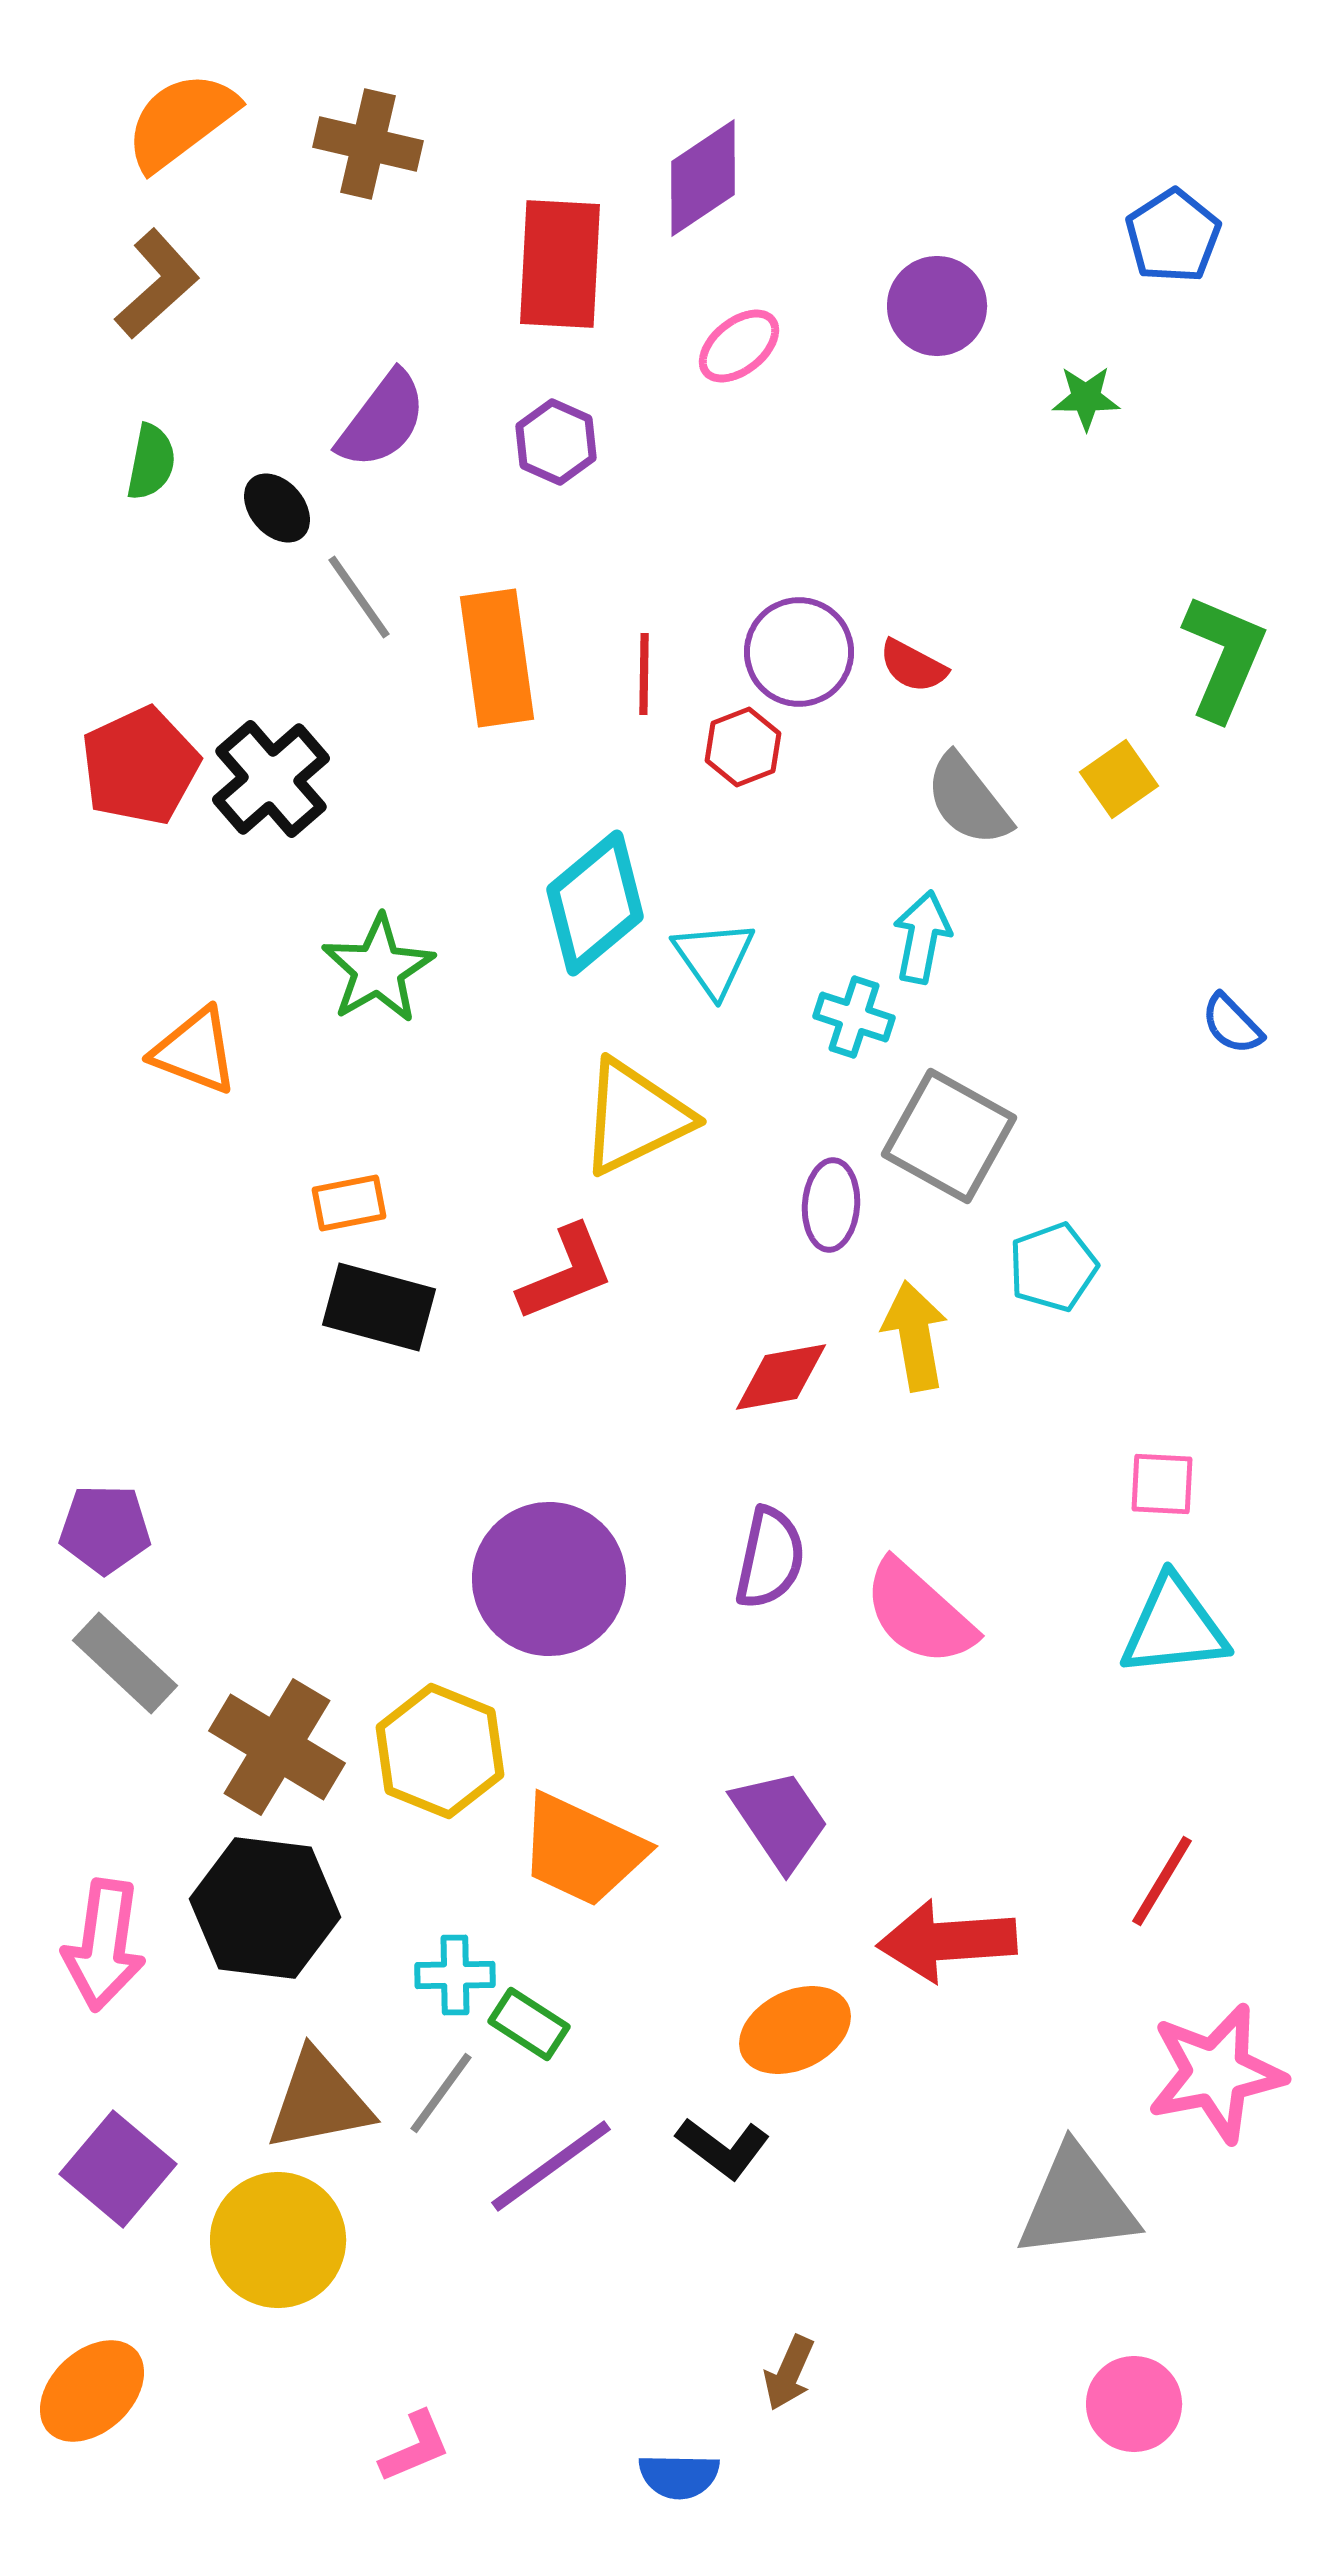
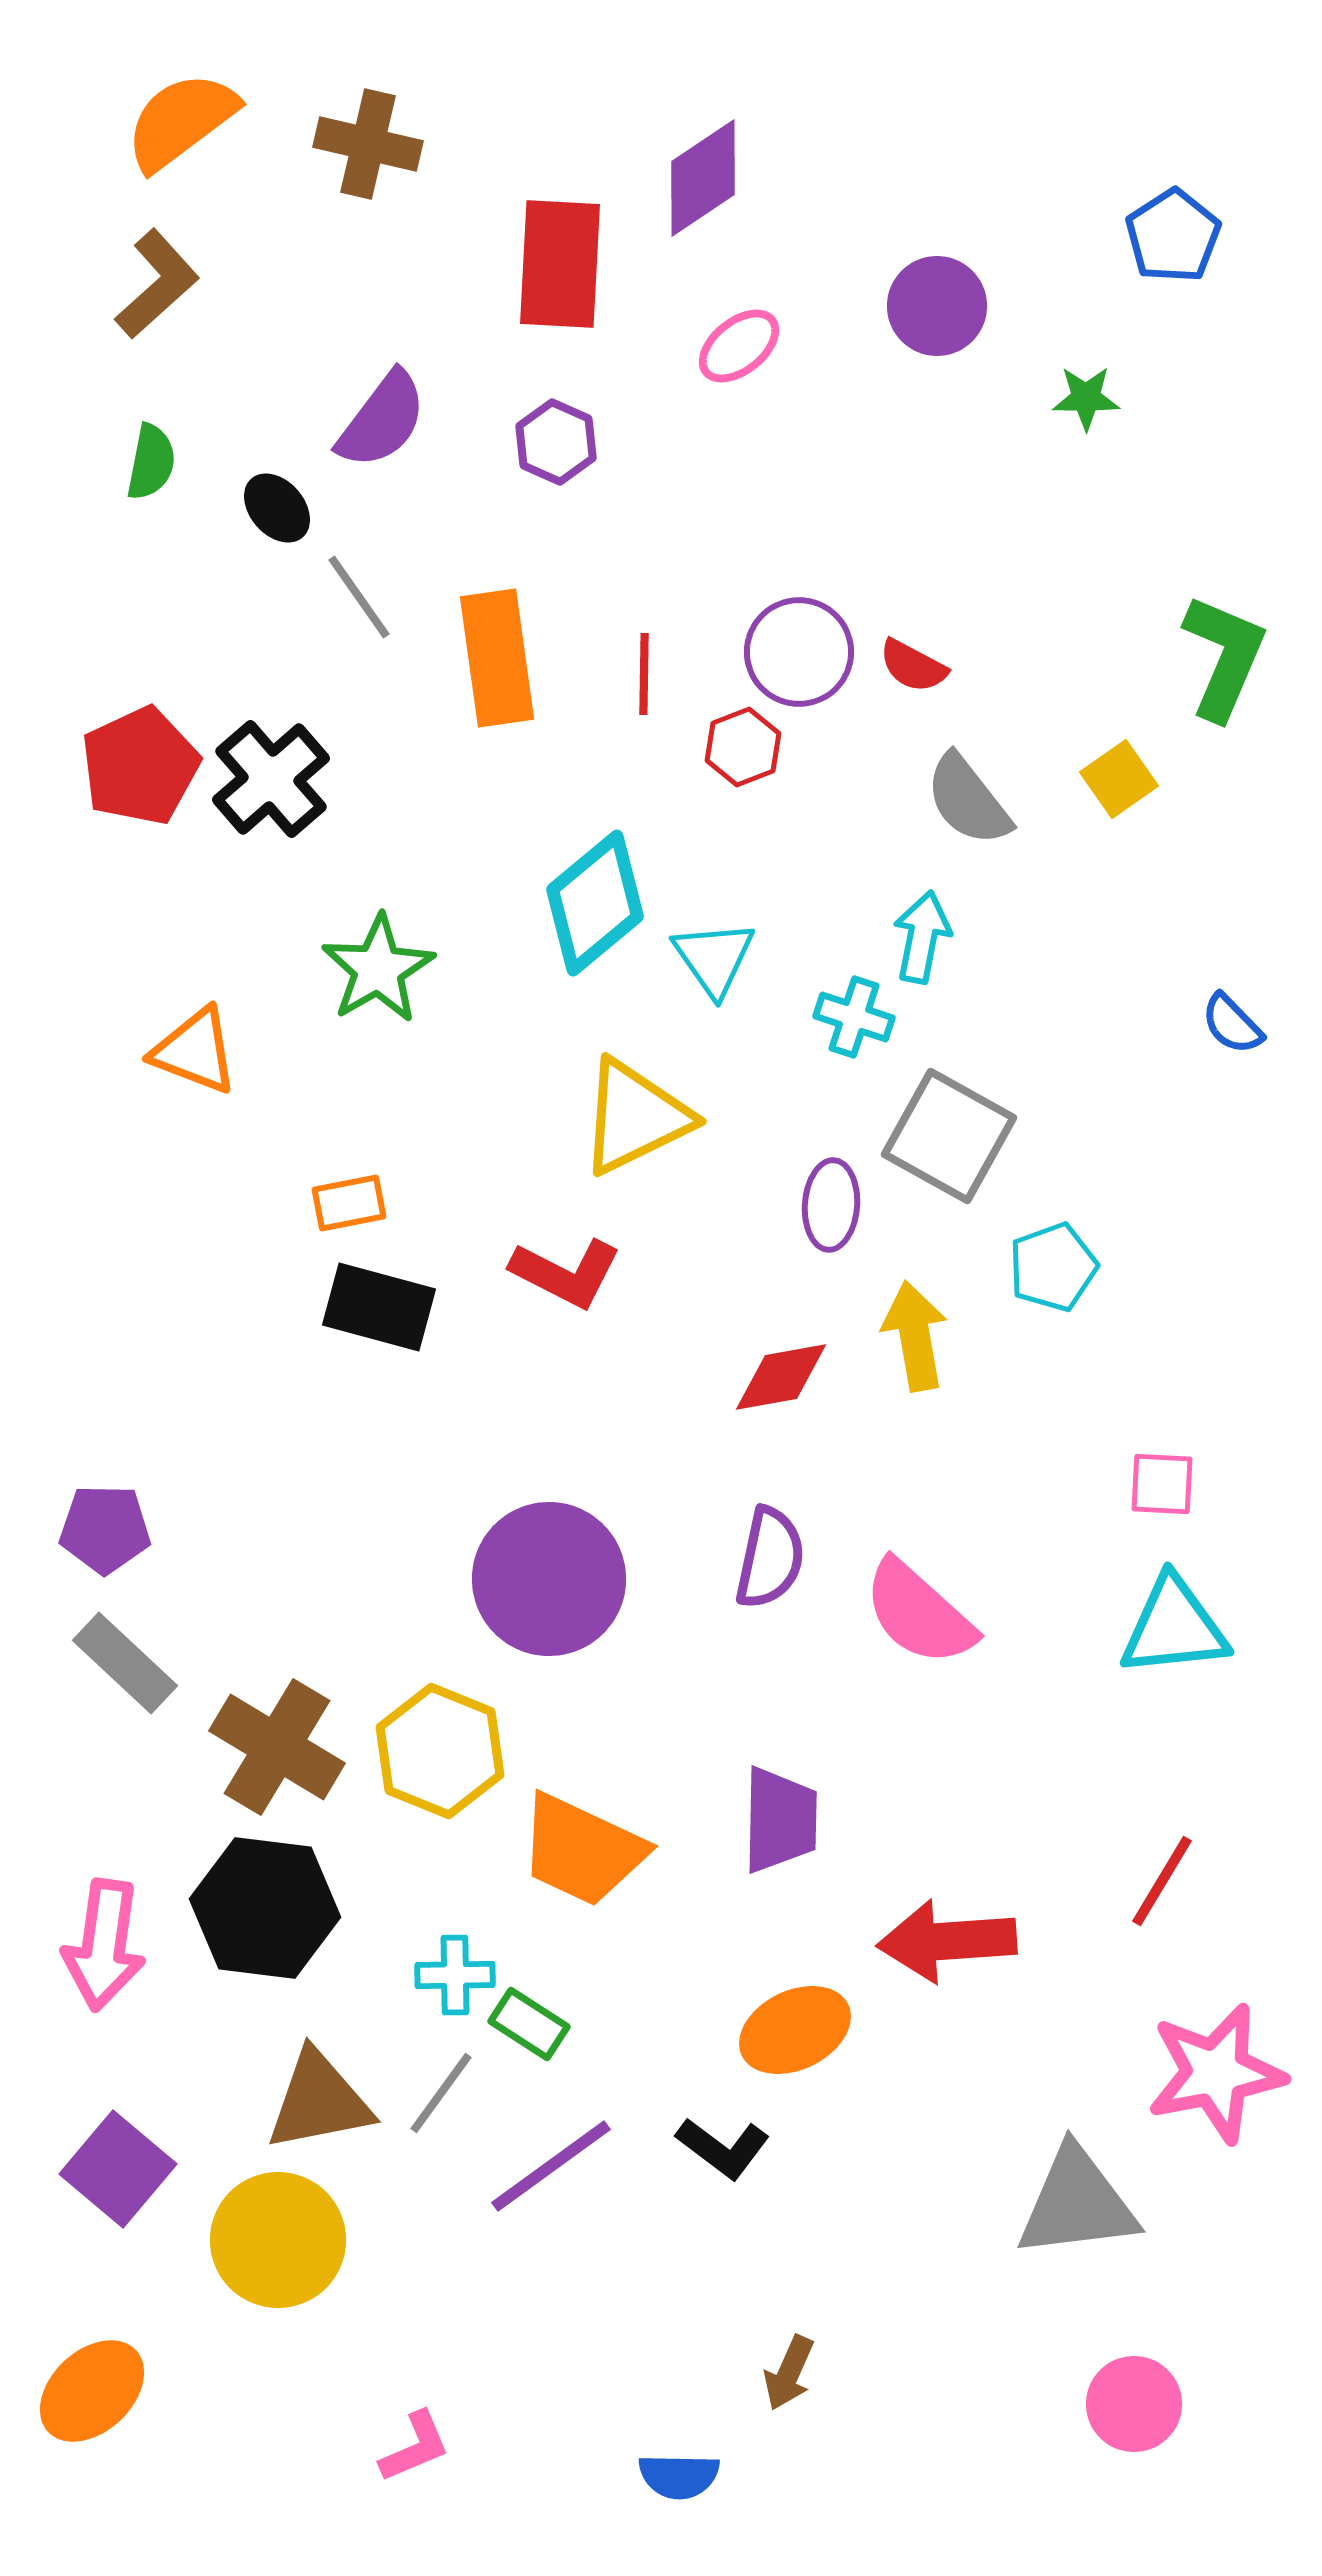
red L-shape at (566, 1273): rotated 49 degrees clockwise
purple trapezoid at (780, 1820): rotated 35 degrees clockwise
